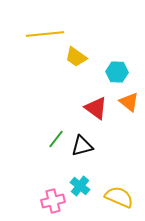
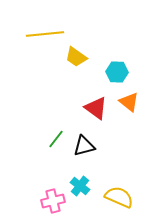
black triangle: moved 2 px right
